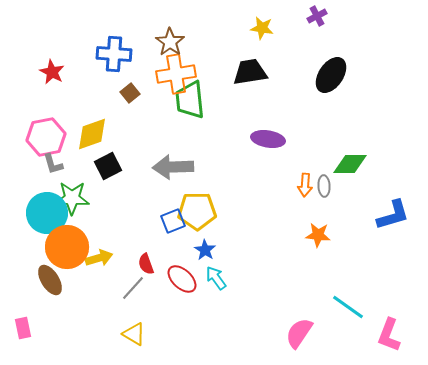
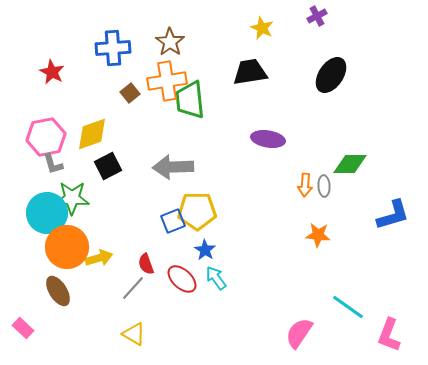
yellow star: rotated 15 degrees clockwise
blue cross: moved 1 px left, 6 px up; rotated 8 degrees counterclockwise
orange cross: moved 9 px left, 7 px down
brown ellipse: moved 8 px right, 11 px down
pink rectangle: rotated 35 degrees counterclockwise
